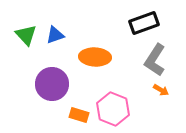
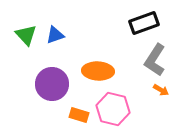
orange ellipse: moved 3 px right, 14 px down
pink hexagon: rotated 8 degrees counterclockwise
